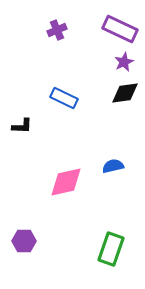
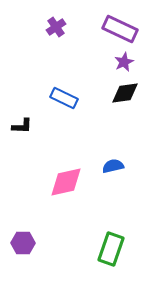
purple cross: moved 1 px left, 3 px up; rotated 12 degrees counterclockwise
purple hexagon: moved 1 px left, 2 px down
